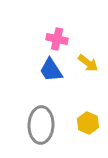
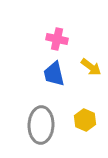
yellow arrow: moved 3 px right, 4 px down
blue trapezoid: moved 3 px right, 4 px down; rotated 20 degrees clockwise
yellow hexagon: moved 3 px left, 3 px up
